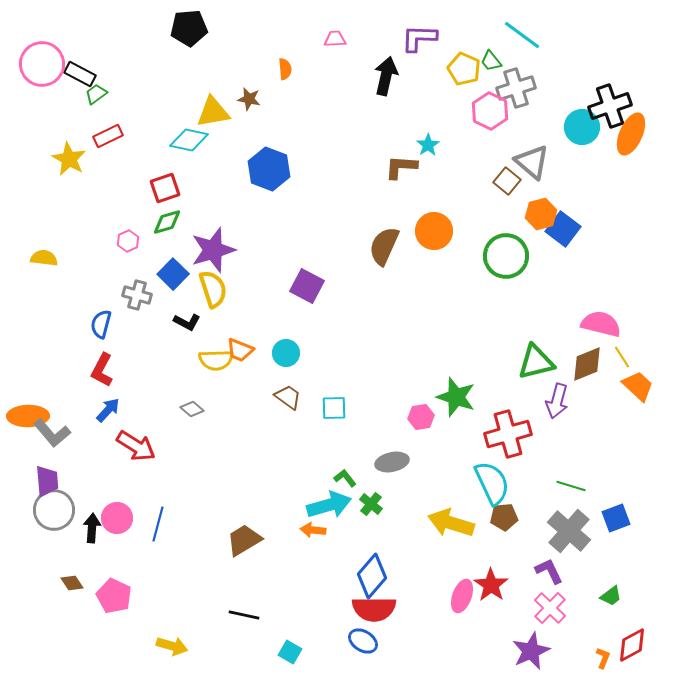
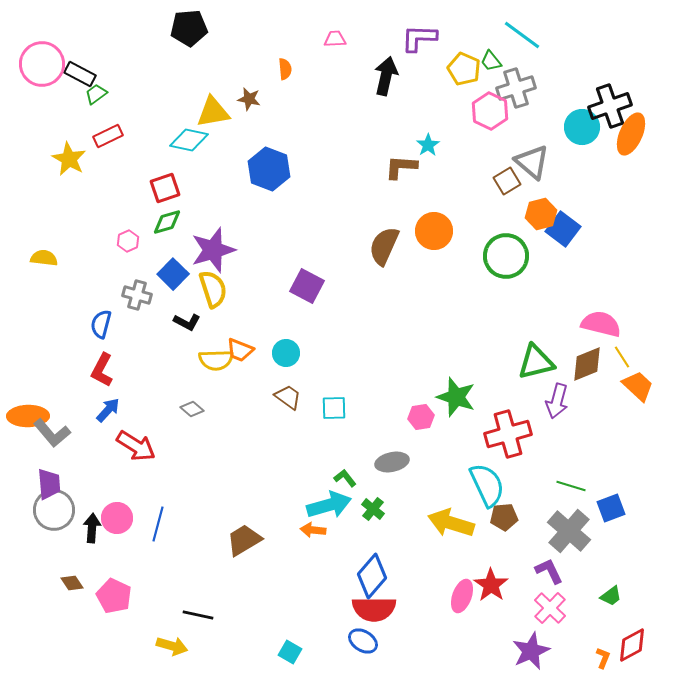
brown square at (507, 181): rotated 20 degrees clockwise
purple trapezoid at (47, 481): moved 2 px right, 3 px down
cyan semicircle at (492, 483): moved 5 px left, 2 px down
green cross at (371, 504): moved 2 px right, 5 px down
blue square at (616, 518): moved 5 px left, 10 px up
black line at (244, 615): moved 46 px left
